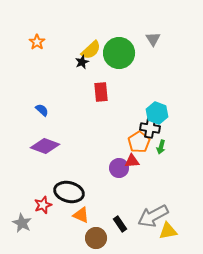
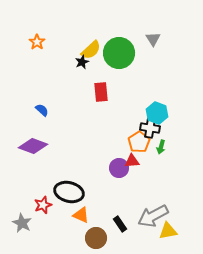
purple diamond: moved 12 px left
